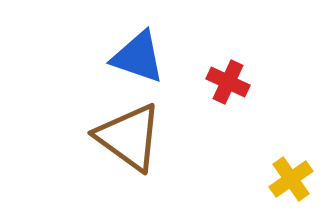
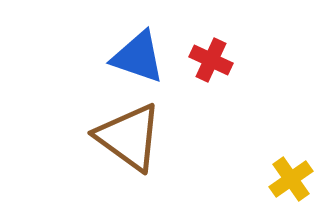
red cross: moved 17 px left, 22 px up
